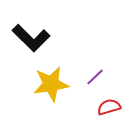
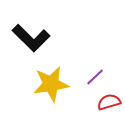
red semicircle: moved 5 px up
